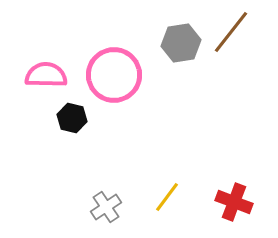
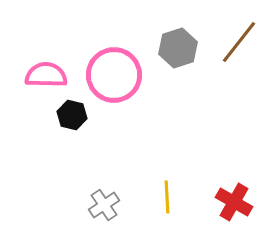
brown line: moved 8 px right, 10 px down
gray hexagon: moved 3 px left, 5 px down; rotated 9 degrees counterclockwise
black hexagon: moved 3 px up
yellow line: rotated 40 degrees counterclockwise
red cross: rotated 9 degrees clockwise
gray cross: moved 2 px left, 2 px up
